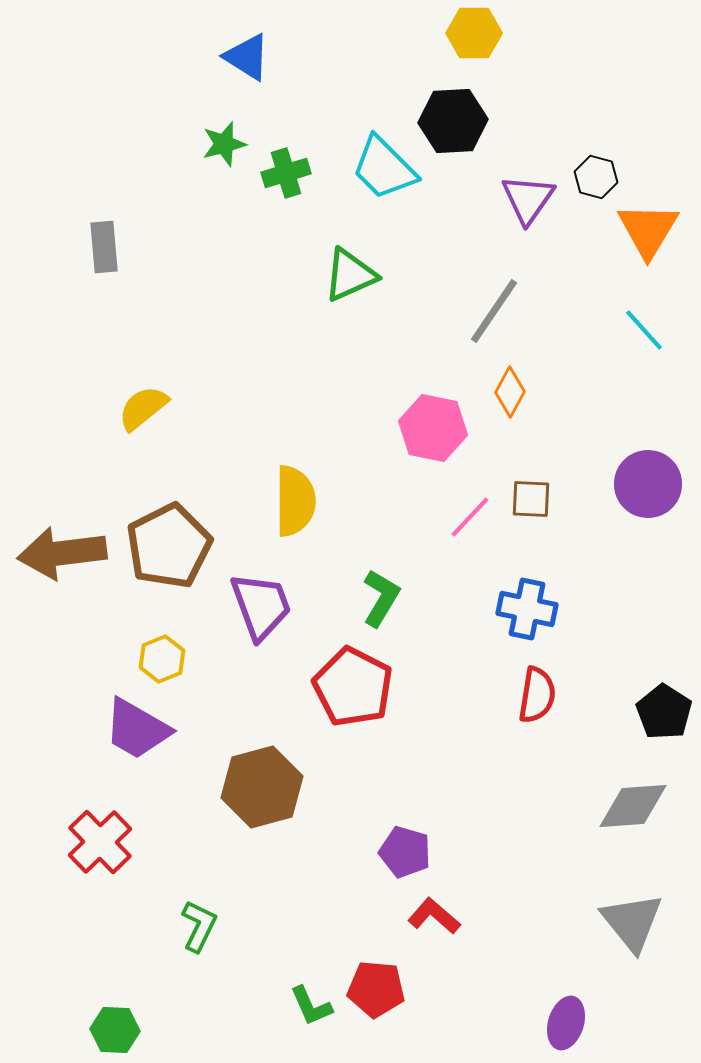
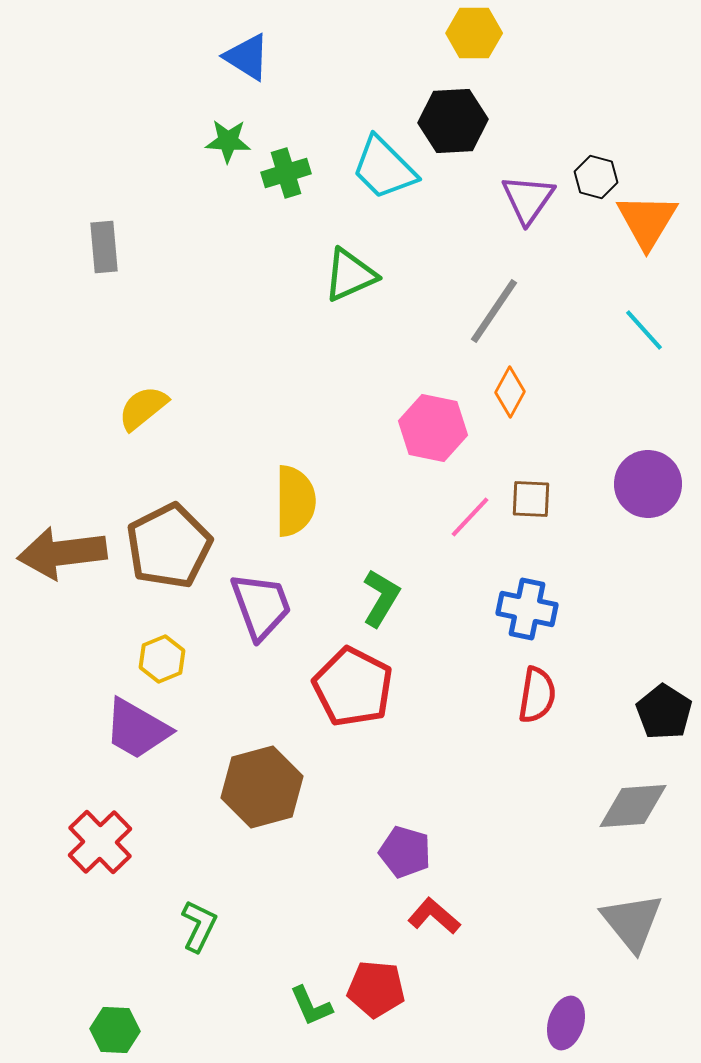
green star at (224, 144): moved 4 px right, 3 px up; rotated 18 degrees clockwise
orange triangle at (648, 230): moved 1 px left, 9 px up
